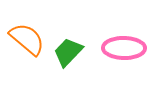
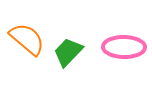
pink ellipse: moved 1 px up
